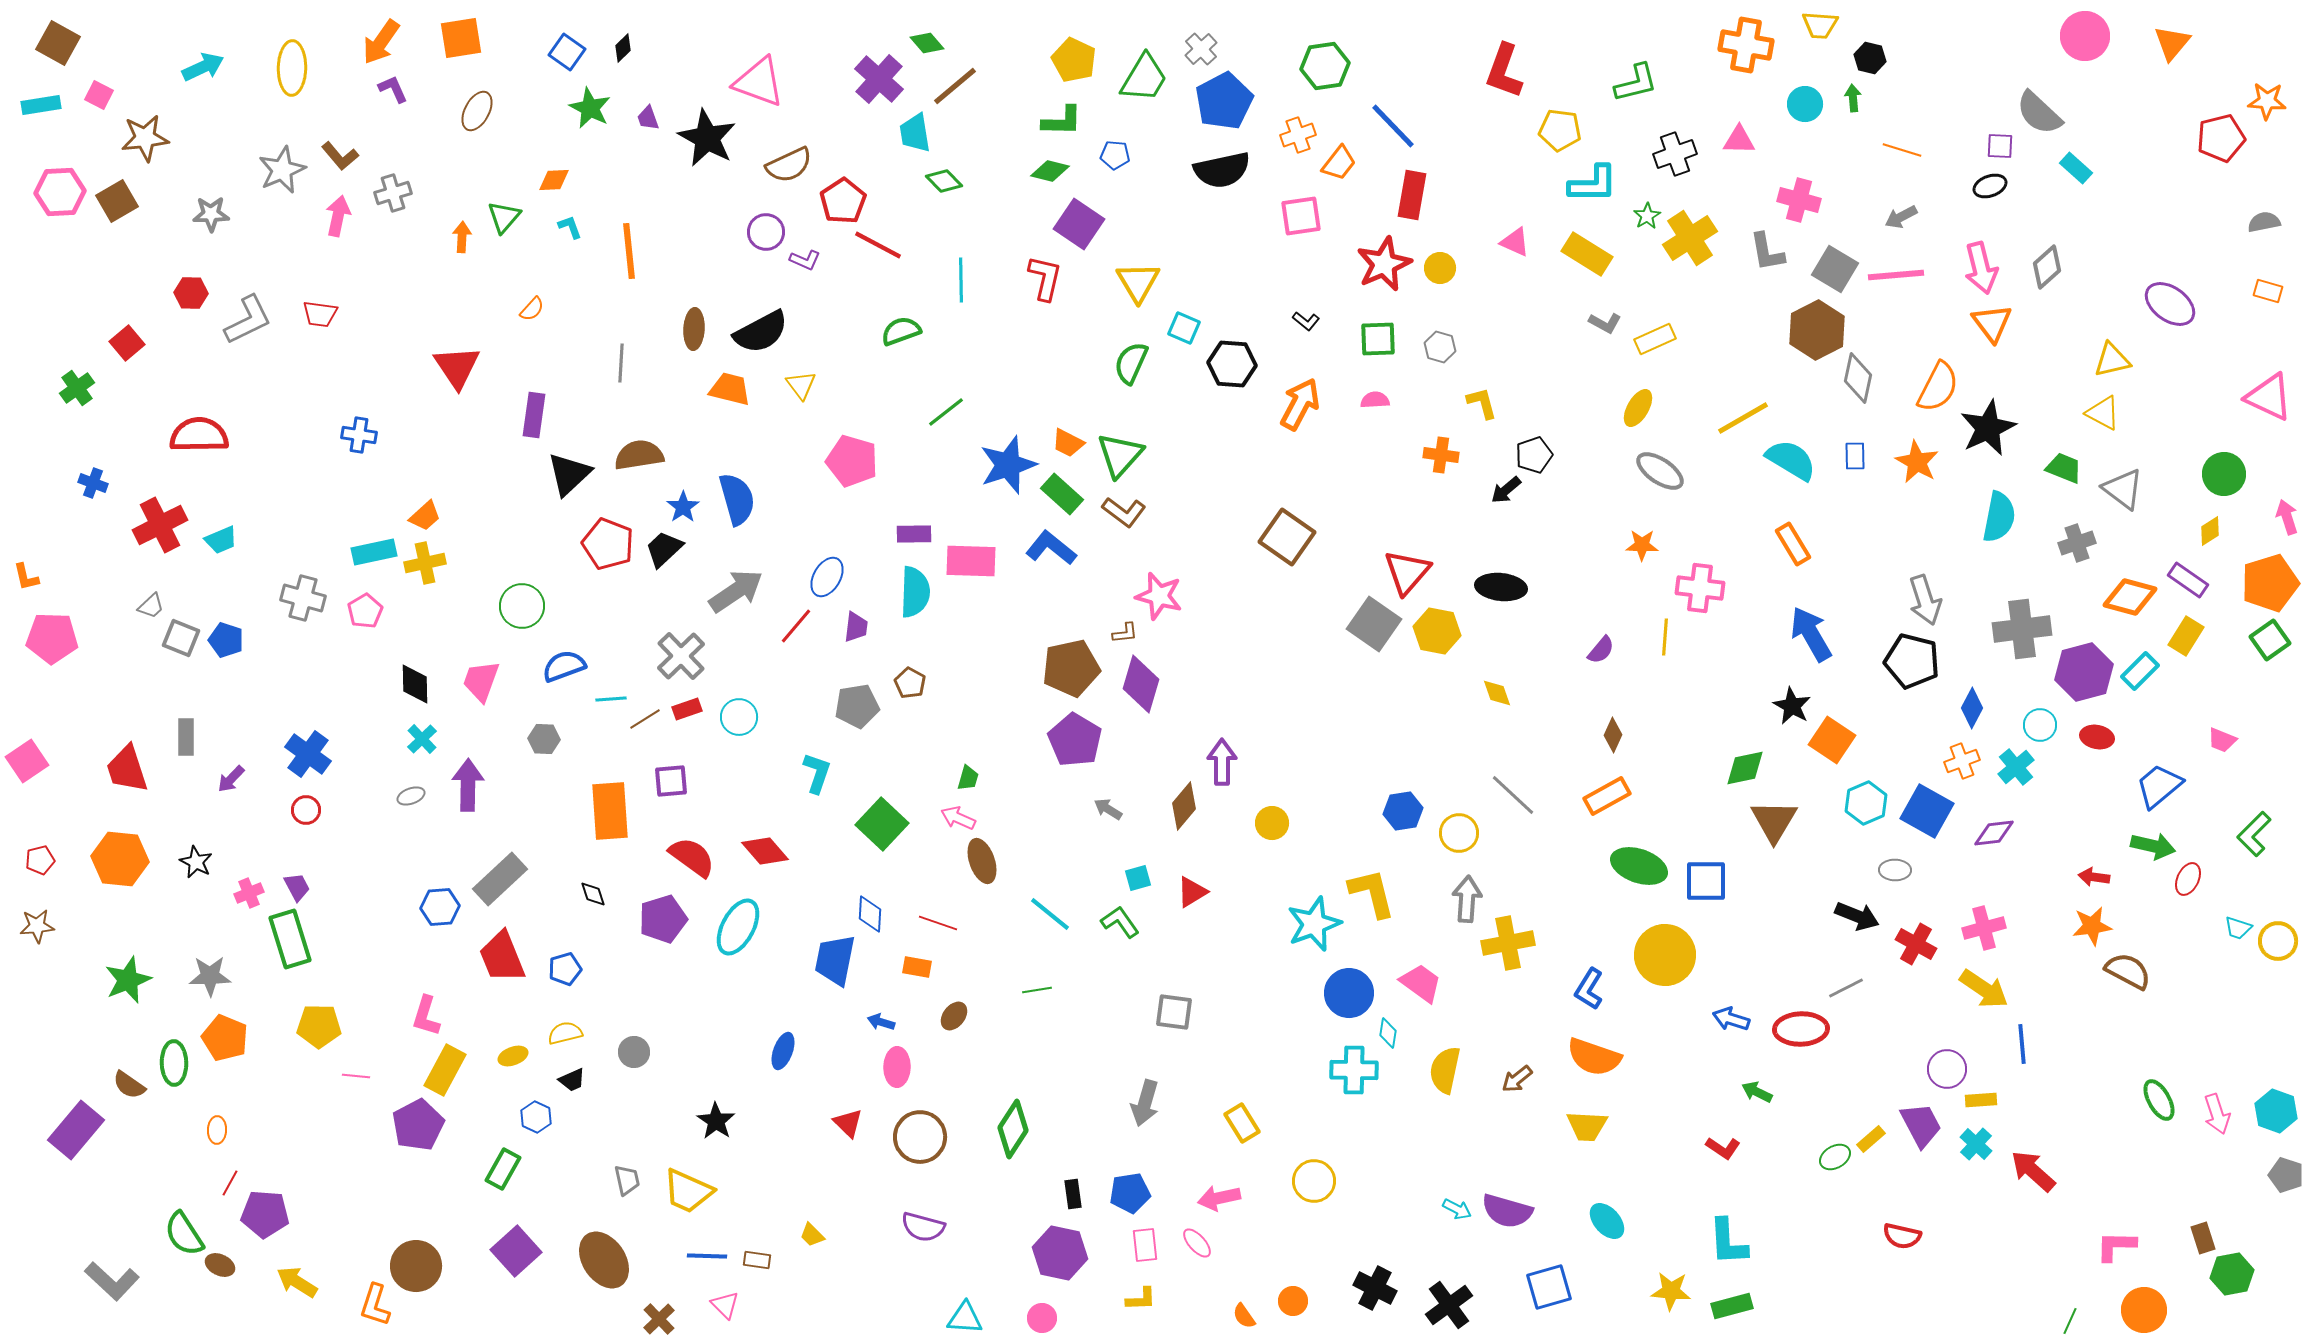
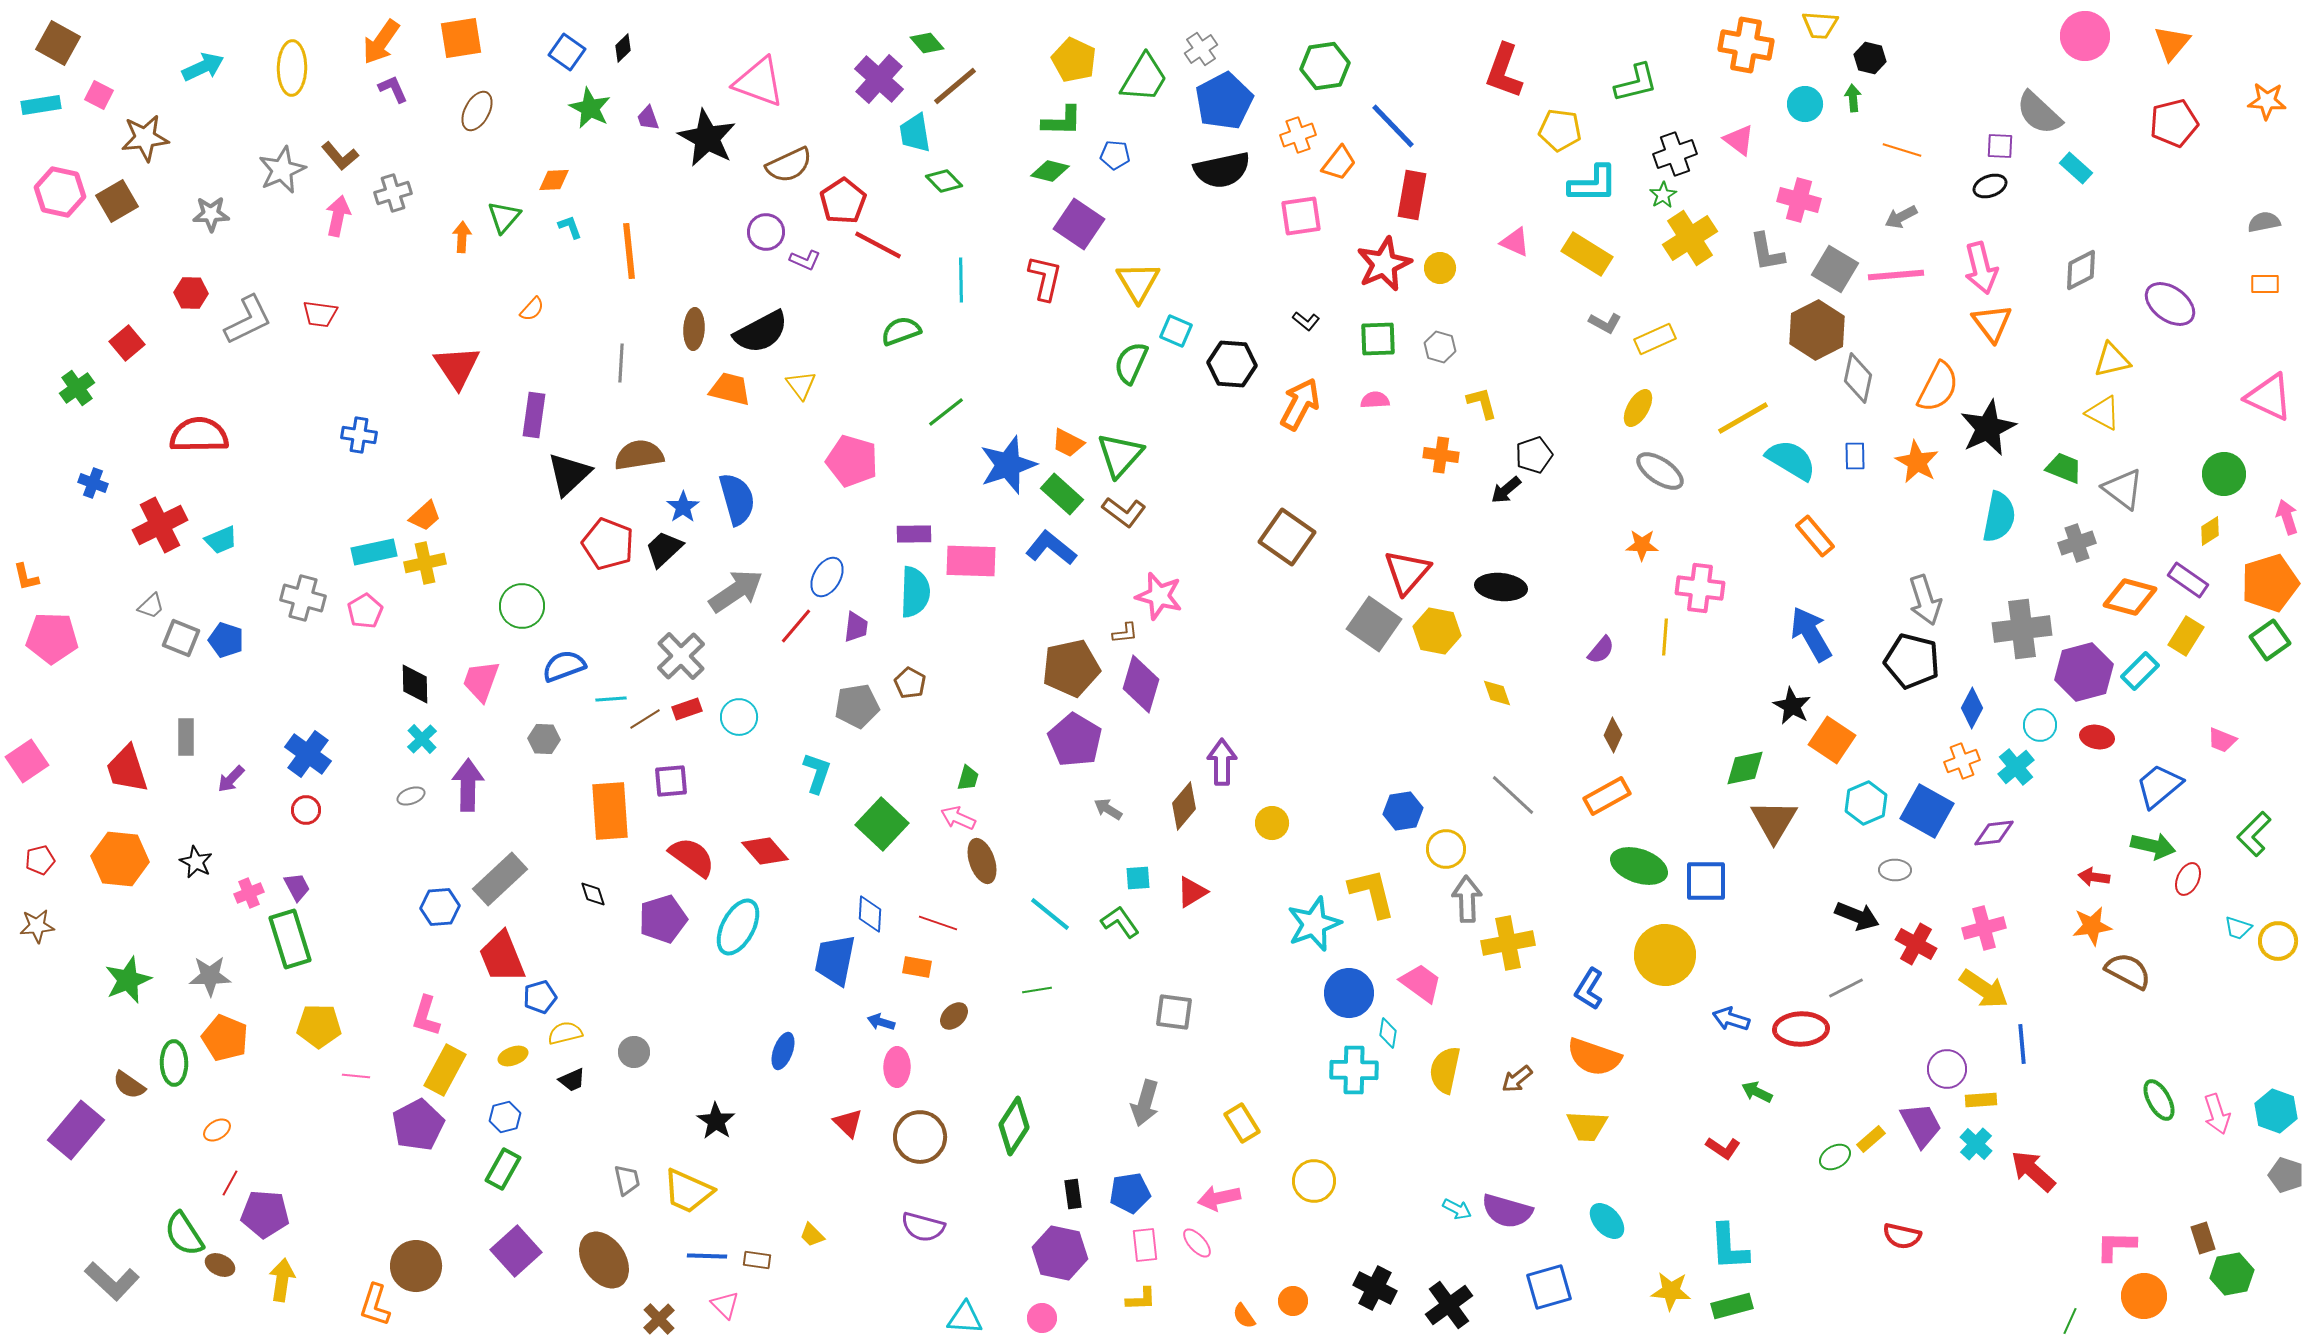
gray cross at (1201, 49): rotated 8 degrees clockwise
red pentagon at (2221, 138): moved 47 px left, 15 px up
pink triangle at (1739, 140): rotated 36 degrees clockwise
pink hexagon at (60, 192): rotated 15 degrees clockwise
green star at (1647, 216): moved 16 px right, 21 px up
gray diamond at (2047, 267): moved 34 px right, 3 px down; rotated 15 degrees clockwise
orange rectangle at (2268, 291): moved 3 px left, 7 px up; rotated 16 degrees counterclockwise
cyan square at (1184, 328): moved 8 px left, 3 px down
orange rectangle at (1793, 544): moved 22 px right, 8 px up; rotated 9 degrees counterclockwise
yellow circle at (1459, 833): moved 13 px left, 16 px down
cyan square at (1138, 878): rotated 12 degrees clockwise
gray arrow at (1467, 899): rotated 6 degrees counterclockwise
blue pentagon at (565, 969): moved 25 px left, 28 px down
brown ellipse at (954, 1016): rotated 8 degrees clockwise
blue hexagon at (536, 1117): moved 31 px left; rotated 20 degrees clockwise
green diamond at (1013, 1129): moved 1 px right, 3 px up
orange ellipse at (217, 1130): rotated 56 degrees clockwise
cyan L-shape at (1728, 1242): moved 1 px right, 5 px down
yellow arrow at (297, 1282): moved 15 px left, 2 px up; rotated 66 degrees clockwise
orange circle at (2144, 1310): moved 14 px up
